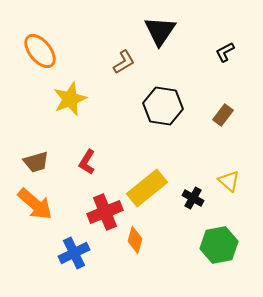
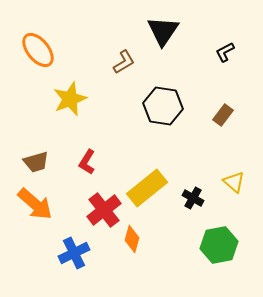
black triangle: moved 3 px right
orange ellipse: moved 2 px left, 1 px up
yellow triangle: moved 5 px right, 1 px down
red cross: moved 1 px left, 2 px up; rotated 16 degrees counterclockwise
orange diamond: moved 3 px left, 1 px up
